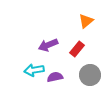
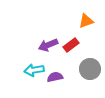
orange triangle: rotated 21 degrees clockwise
red rectangle: moved 6 px left, 4 px up; rotated 14 degrees clockwise
gray circle: moved 6 px up
